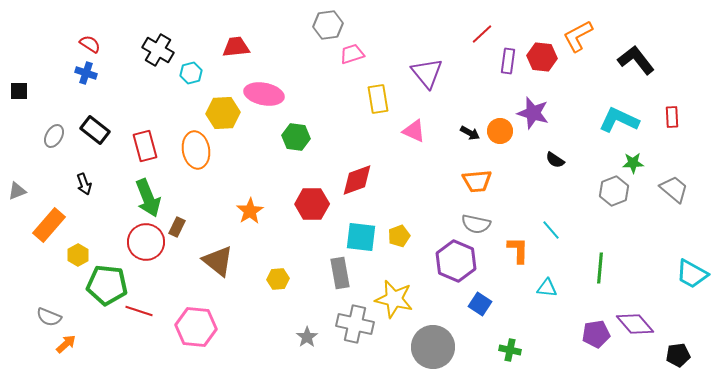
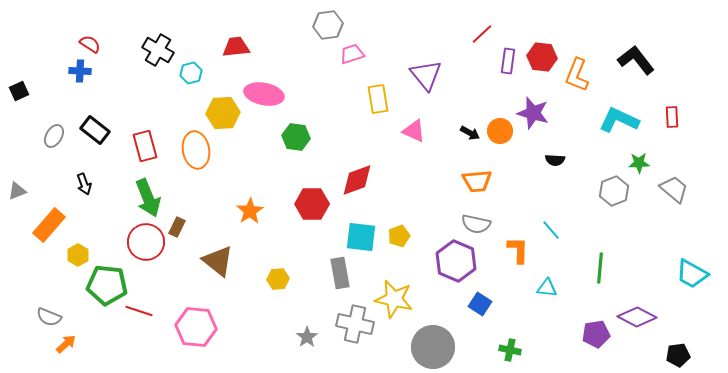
orange L-shape at (578, 36): moved 1 px left, 39 px down; rotated 40 degrees counterclockwise
blue cross at (86, 73): moved 6 px left, 2 px up; rotated 15 degrees counterclockwise
purple triangle at (427, 73): moved 1 px left, 2 px down
black square at (19, 91): rotated 24 degrees counterclockwise
black semicircle at (555, 160): rotated 30 degrees counterclockwise
green star at (633, 163): moved 6 px right
purple diamond at (635, 324): moved 2 px right, 7 px up; rotated 21 degrees counterclockwise
